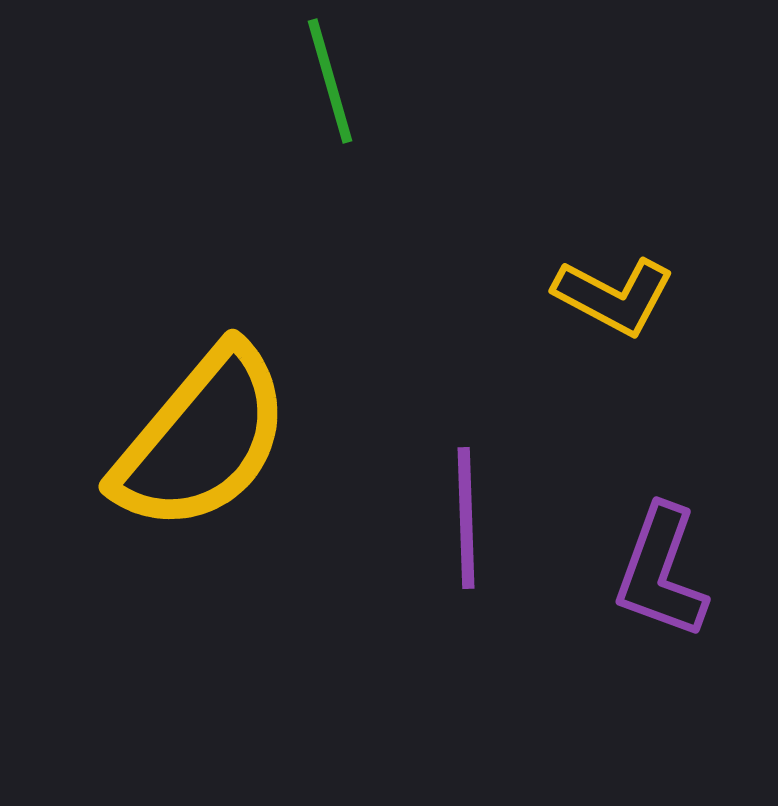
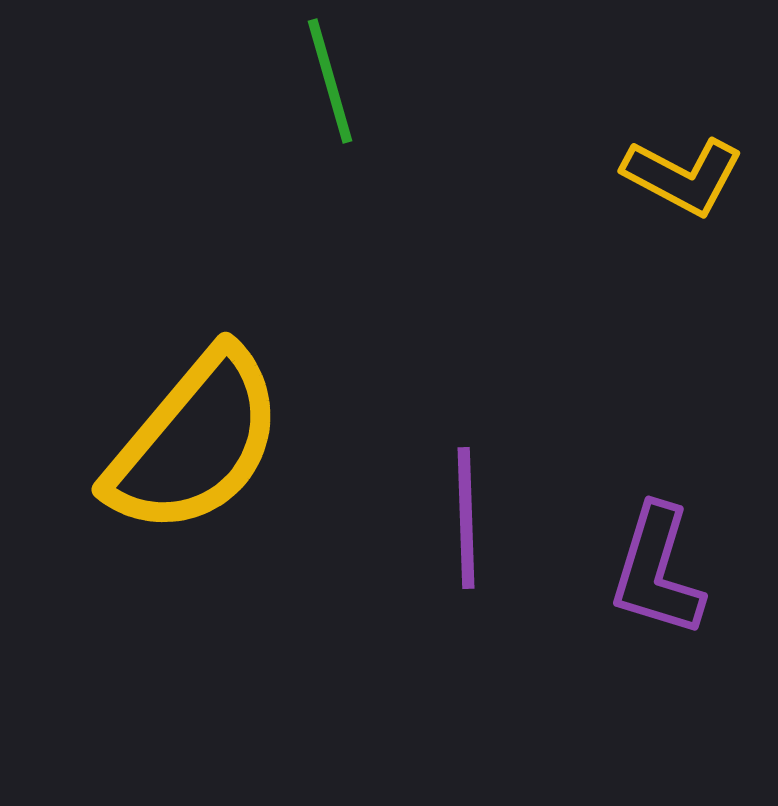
yellow L-shape: moved 69 px right, 120 px up
yellow semicircle: moved 7 px left, 3 px down
purple L-shape: moved 4 px left, 1 px up; rotated 3 degrees counterclockwise
